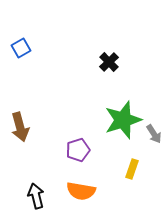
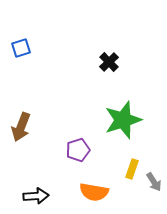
blue square: rotated 12 degrees clockwise
brown arrow: moved 1 px right; rotated 36 degrees clockwise
gray arrow: moved 48 px down
orange semicircle: moved 13 px right, 1 px down
black arrow: rotated 100 degrees clockwise
